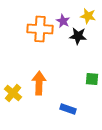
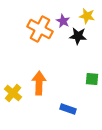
yellow star: moved 1 px left
orange cross: rotated 25 degrees clockwise
